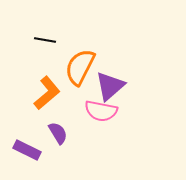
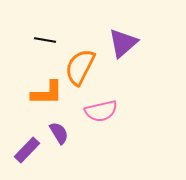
purple triangle: moved 13 px right, 43 px up
orange L-shape: rotated 40 degrees clockwise
pink semicircle: rotated 24 degrees counterclockwise
purple semicircle: moved 1 px right
purple rectangle: rotated 72 degrees counterclockwise
